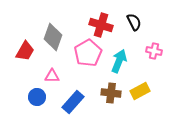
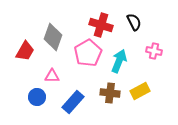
brown cross: moved 1 px left
